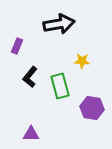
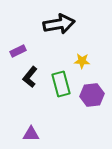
purple rectangle: moved 1 px right, 5 px down; rotated 42 degrees clockwise
green rectangle: moved 1 px right, 2 px up
purple hexagon: moved 13 px up; rotated 15 degrees counterclockwise
